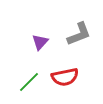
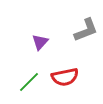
gray L-shape: moved 7 px right, 4 px up
